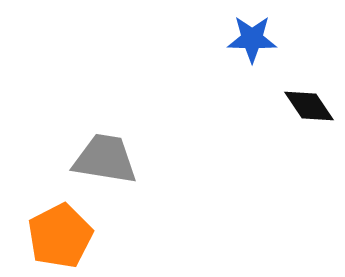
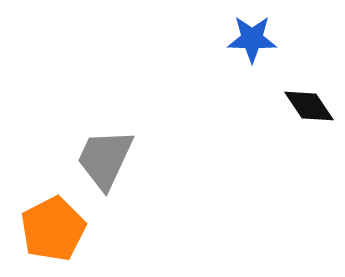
gray trapezoid: rotated 74 degrees counterclockwise
orange pentagon: moved 7 px left, 7 px up
